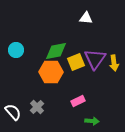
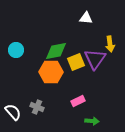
yellow arrow: moved 4 px left, 19 px up
gray cross: rotated 24 degrees counterclockwise
